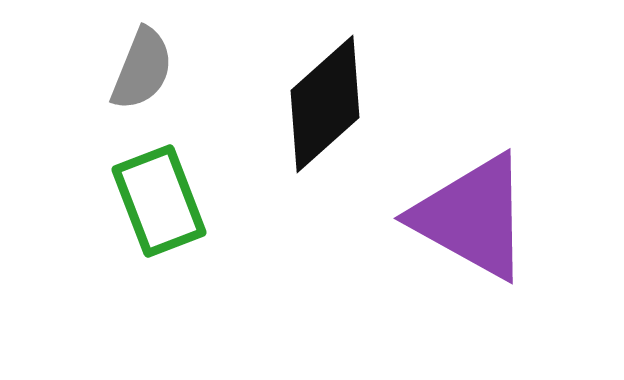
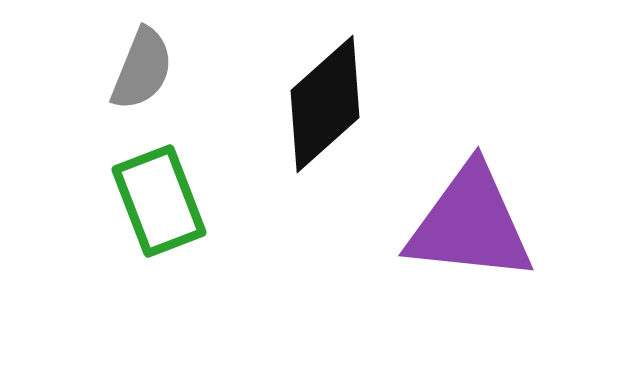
purple triangle: moved 2 px left, 7 px down; rotated 23 degrees counterclockwise
